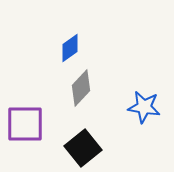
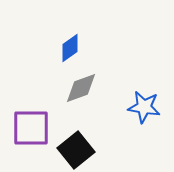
gray diamond: rotated 27 degrees clockwise
purple square: moved 6 px right, 4 px down
black square: moved 7 px left, 2 px down
